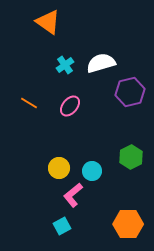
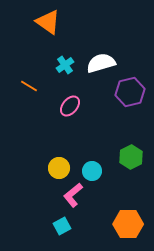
orange line: moved 17 px up
